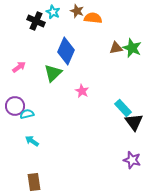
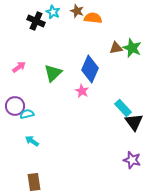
blue diamond: moved 24 px right, 18 px down
